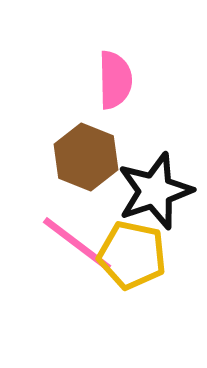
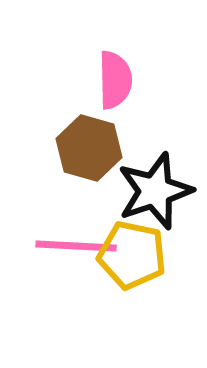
brown hexagon: moved 3 px right, 9 px up; rotated 6 degrees counterclockwise
pink line: moved 1 px left, 2 px down; rotated 34 degrees counterclockwise
